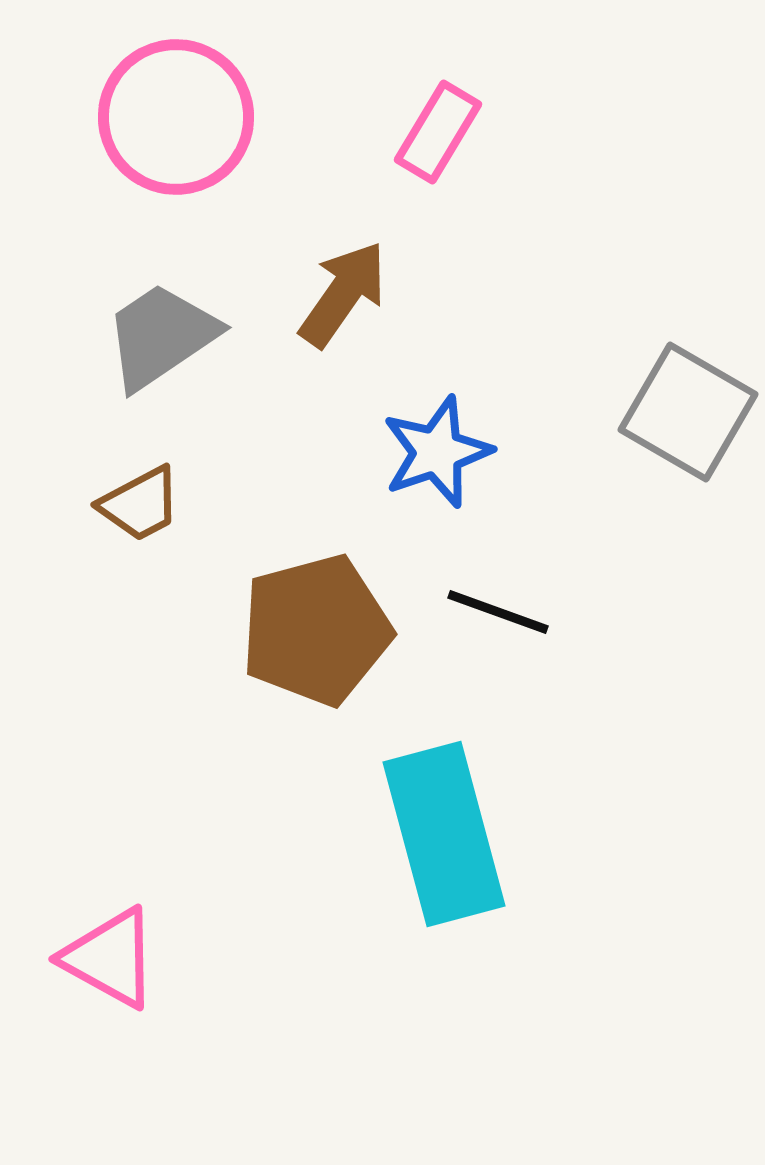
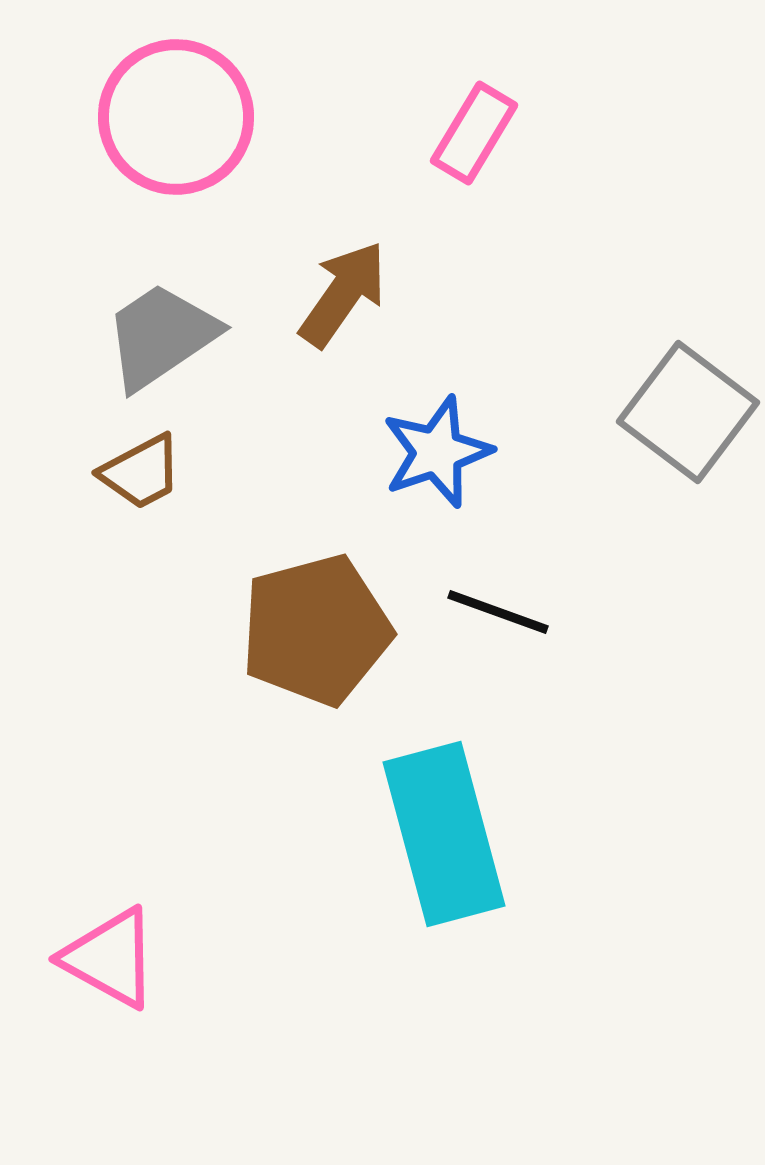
pink rectangle: moved 36 px right, 1 px down
gray square: rotated 7 degrees clockwise
brown trapezoid: moved 1 px right, 32 px up
